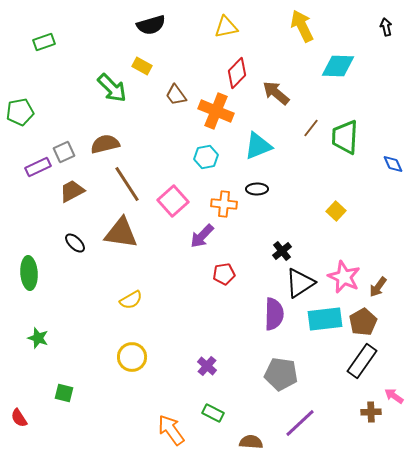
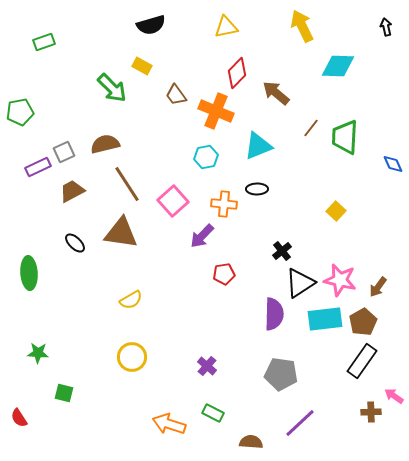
pink star at (344, 277): moved 4 px left, 3 px down; rotated 12 degrees counterclockwise
green star at (38, 338): moved 15 px down; rotated 15 degrees counterclockwise
orange arrow at (171, 430): moved 2 px left, 6 px up; rotated 36 degrees counterclockwise
